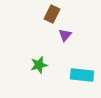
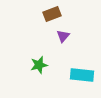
brown rectangle: rotated 42 degrees clockwise
purple triangle: moved 2 px left, 1 px down
